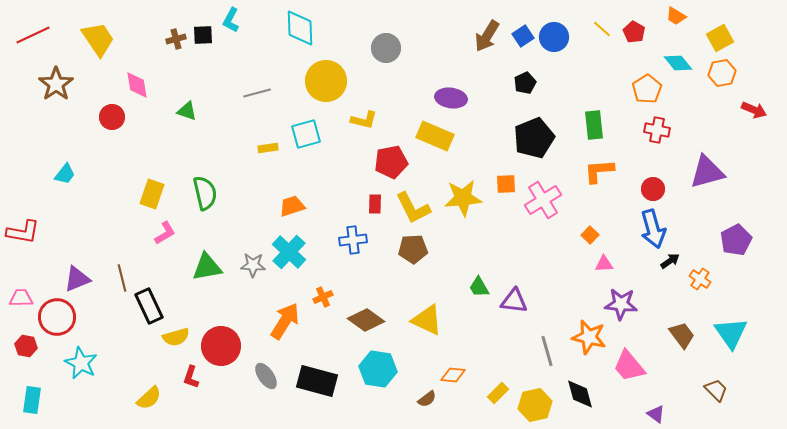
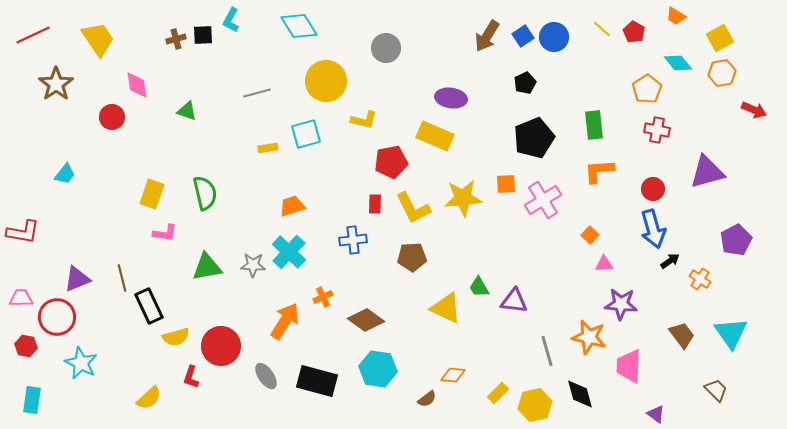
cyan diamond at (300, 28): moved 1 px left, 2 px up; rotated 30 degrees counterclockwise
pink L-shape at (165, 233): rotated 40 degrees clockwise
brown pentagon at (413, 249): moved 1 px left, 8 px down
yellow triangle at (427, 320): moved 19 px right, 12 px up
pink trapezoid at (629, 366): rotated 42 degrees clockwise
